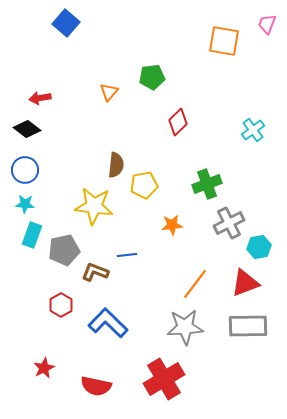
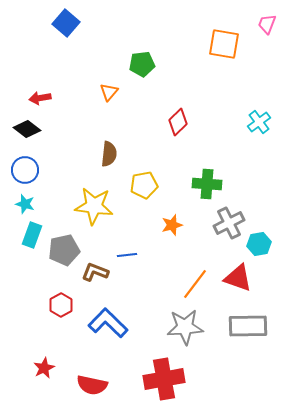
orange square: moved 3 px down
green pentagon: moved 10 px left, 13 px up
cyan cross: moved 6 px right, 8 px up
brown semicircle: moved 7 px left, 11 px up
green cross: rotated 24 degrees clockwise
cyan star: rotated 12 degrees clockwise
orange star: rotated 10 degrees counterclockwise
cyan hexagon: moved 3 px up
red triangle: moved 7 px left, 5 px up; rotated 40 degrees clockwise
red cross: rotated 21 degrees clockwise
red semicircle: moved 4 px left, 1 px up
